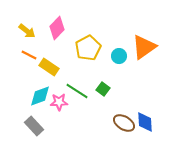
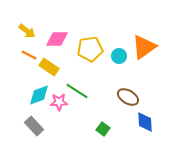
pink diamond: moved 11 px down; rotated 45 degrees clockwise
yellow pentagon: moved 2 px right, 1 px down; rotated 20 degrees clockwise
green square: moved 40 px down
cyan diamond: moved 1 px left, 1 px up
brown ellipse: moved 4 px right, 26 px up
